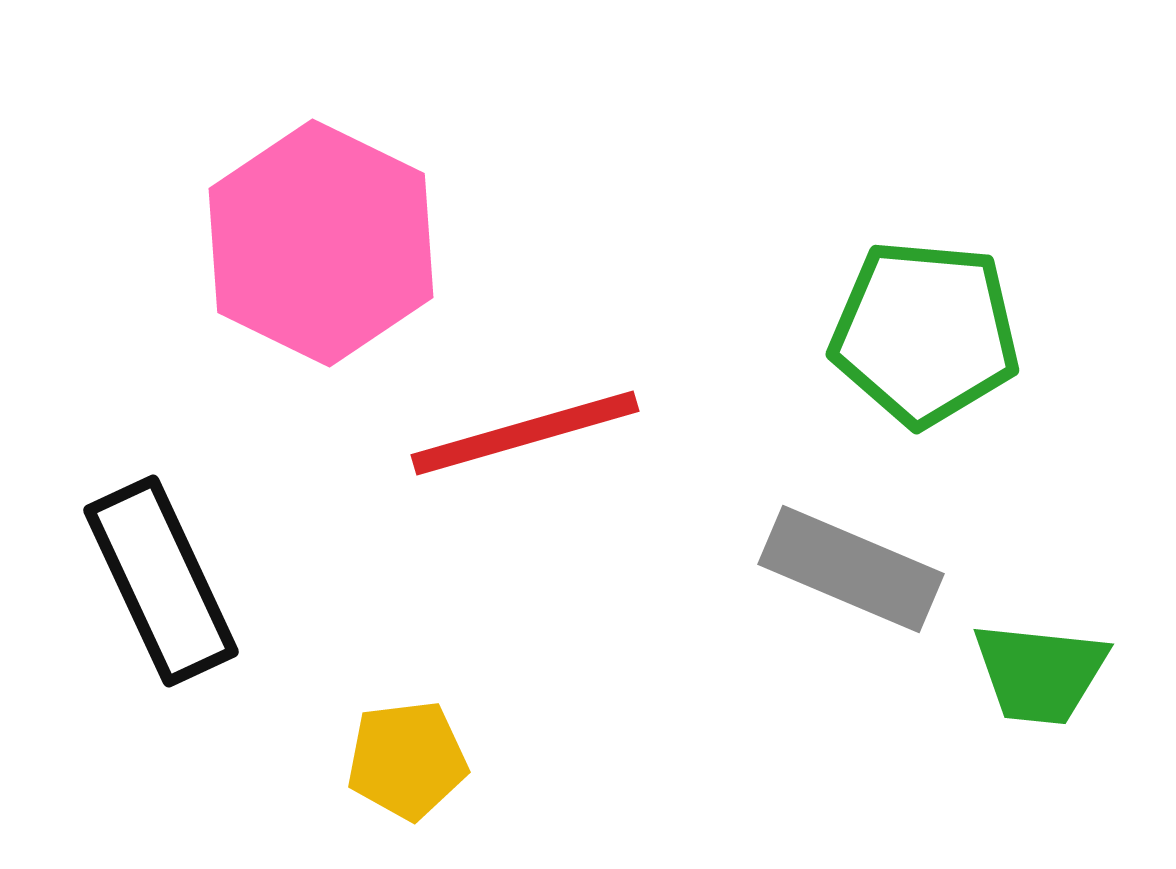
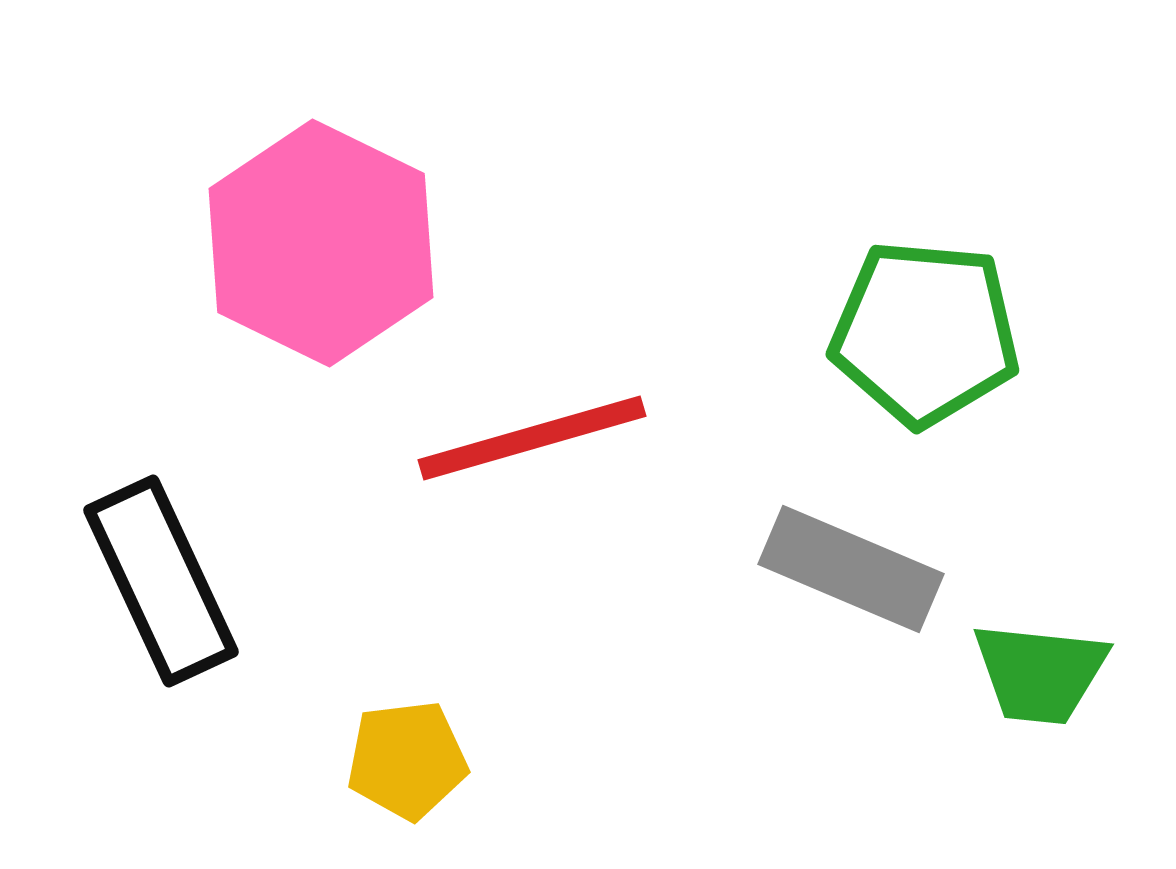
red line: moved 7 px right, 5 px down
